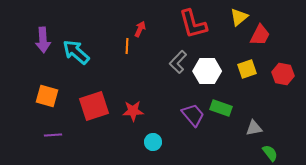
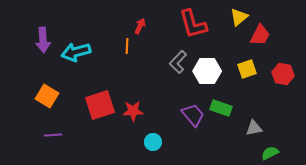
red arrow: moved 3 px up
cyan arrow: rotated 56 degrees counterclockwise
orange square: rotated 15 degrees clockwise
red square: moved 6 px right, 1 px up
green semicircle: rotated 78 degrees counterclockwise
